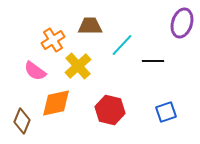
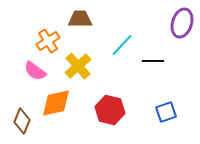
brown trapezoid: moved 10 px left, 7 px up
orange cross: moved 5 px left, 1 px down
